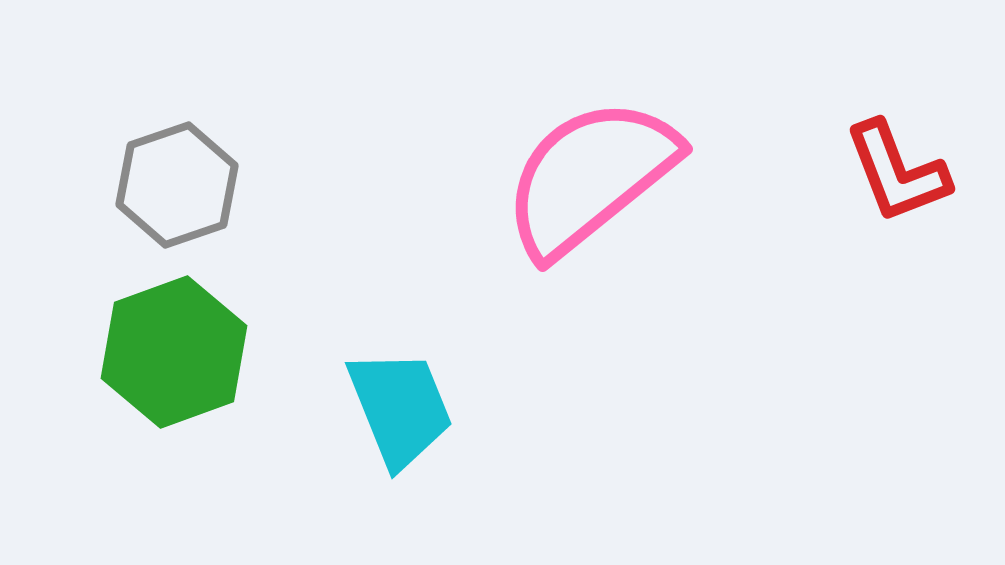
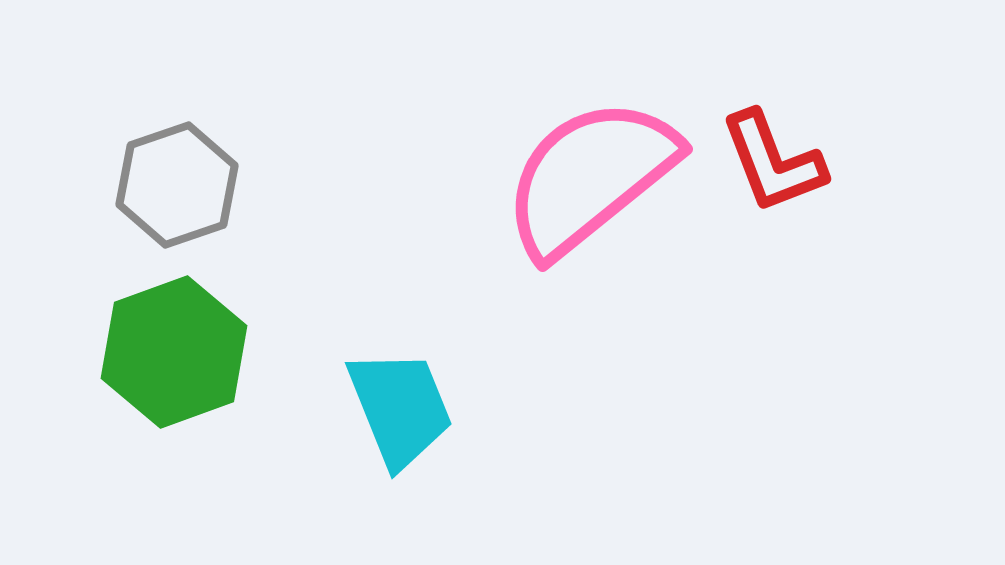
red L-shape: moved 124 px left, 10 px up
